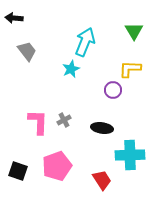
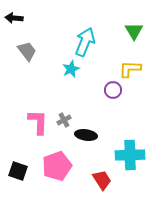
black ellipse: moved 16 px left, 7 px down
